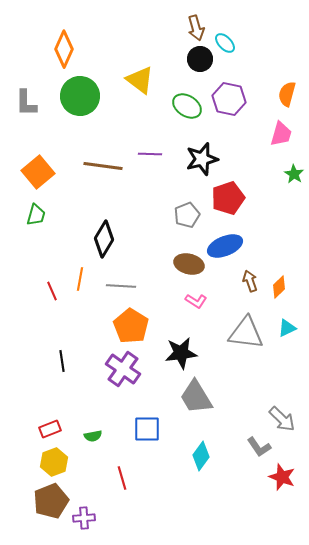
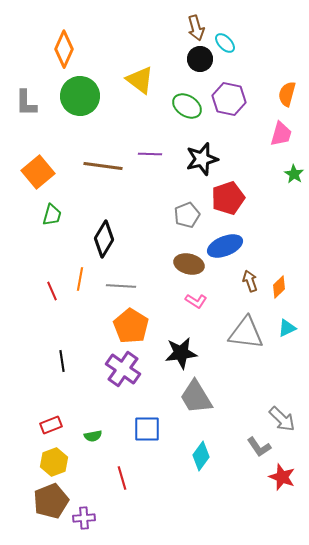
green trapezoid at (36, 215): moved 16 px right
red rectangle at (50, 429): moved 1 px right, 4 px up
